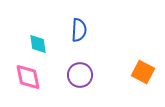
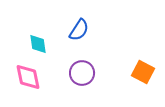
blue semicircle: rotated 30 degrees clockwise
purple circle: moved 2 px right, 2 px up
